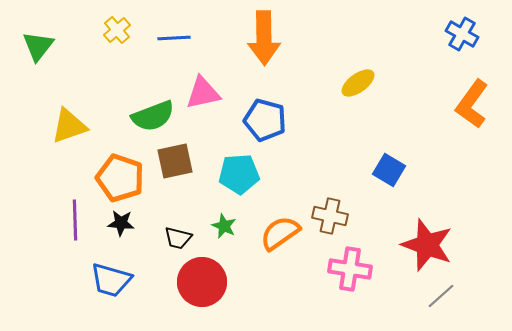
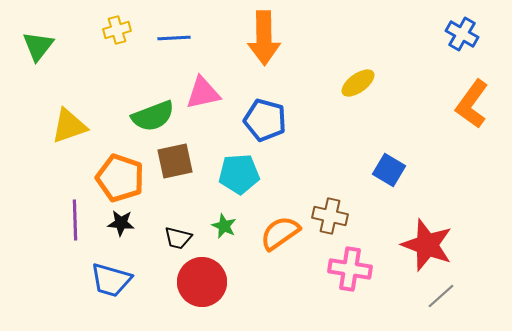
yellow cross: rotated 24 degrees clockwise
